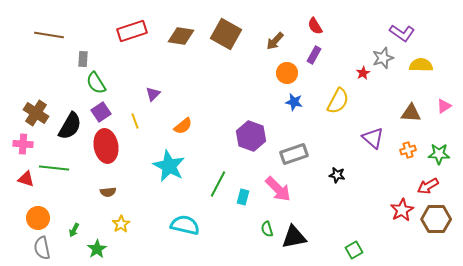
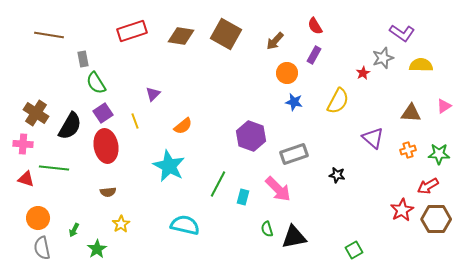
gray rectangle at (83, 59): rotated 14 degrees counterclockwise
purple square at (101, 112): moved 2 px right, 1 px down
